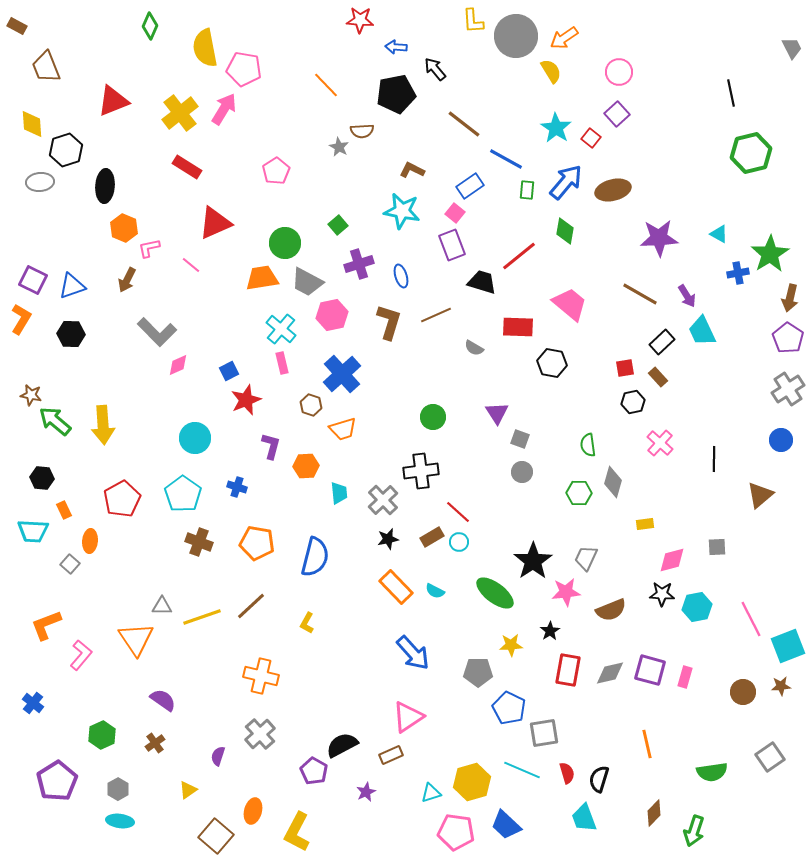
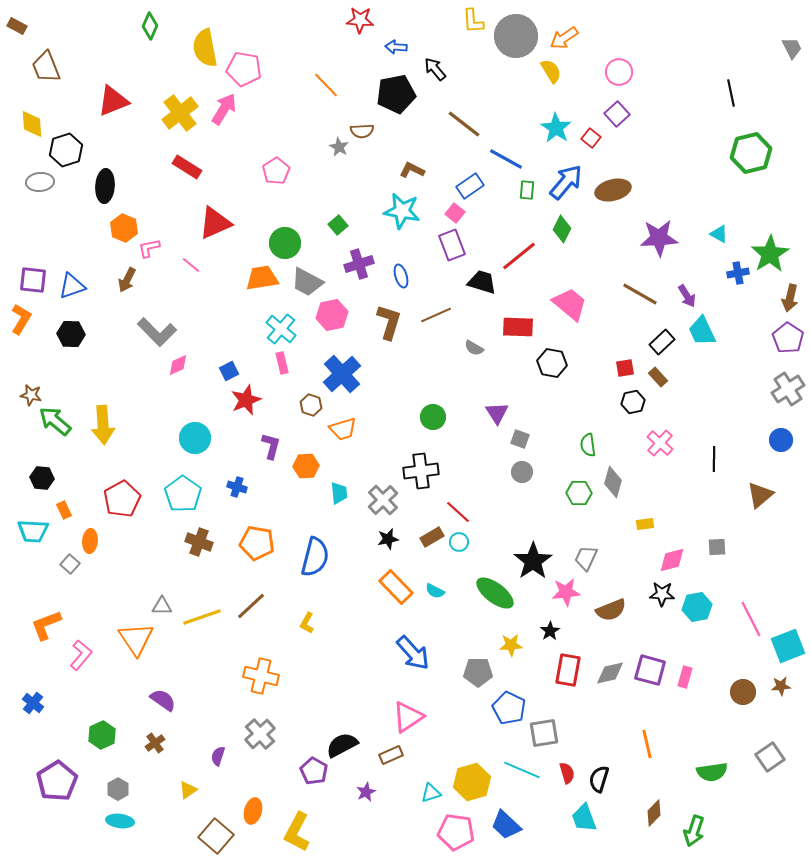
green diamond at (565, 231): moved 3 px left, 2 px up; rotated 16 degrees clockwise
purple square at (33, 280): rotated 20 degrees counterclockwise
